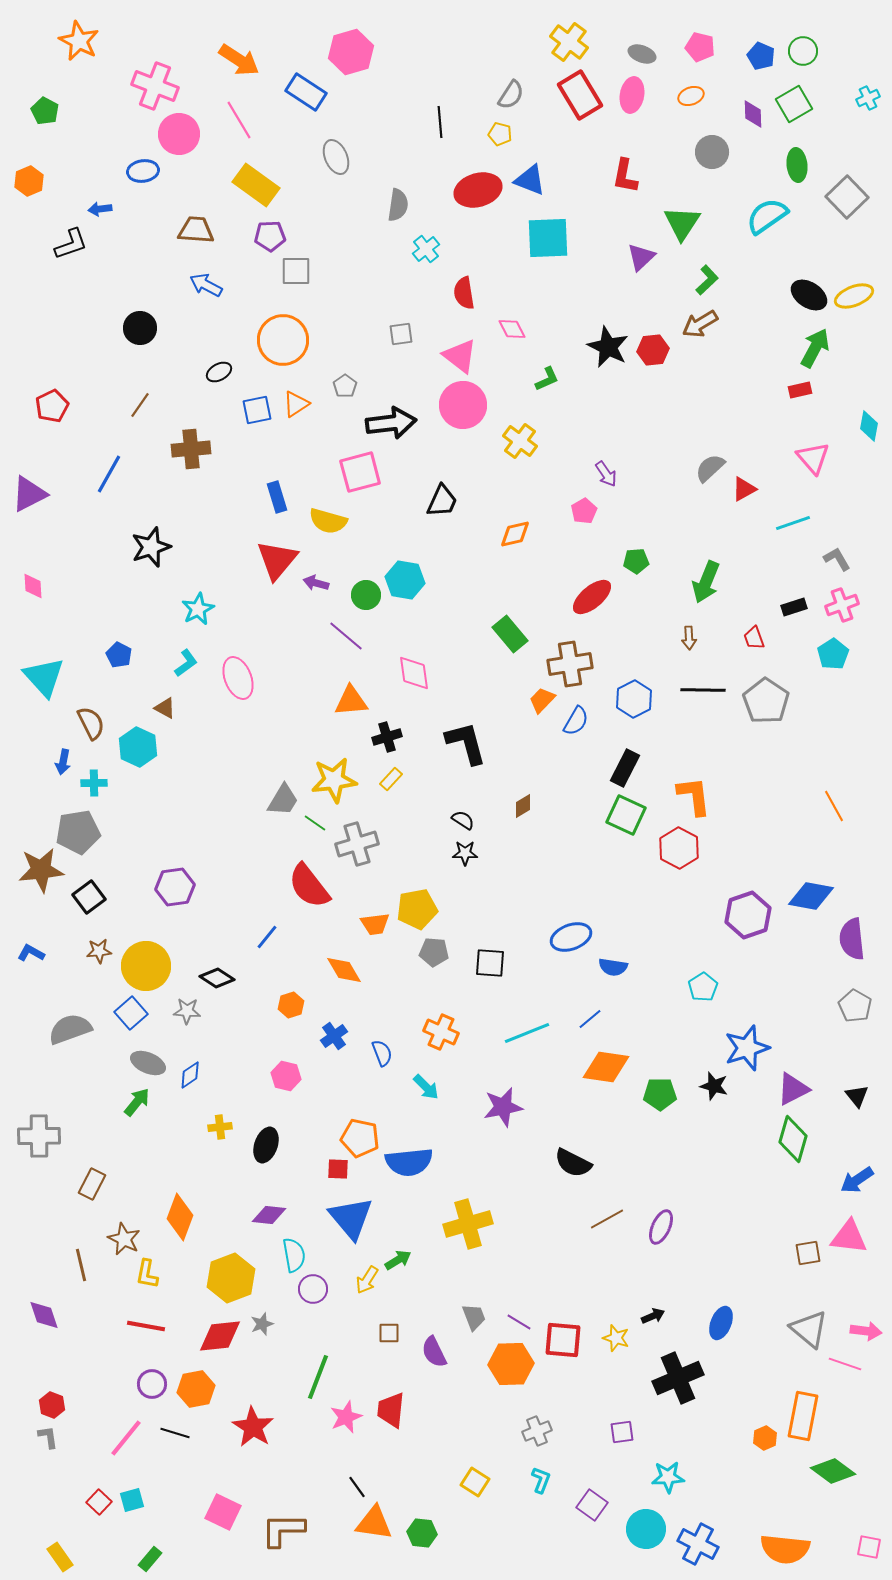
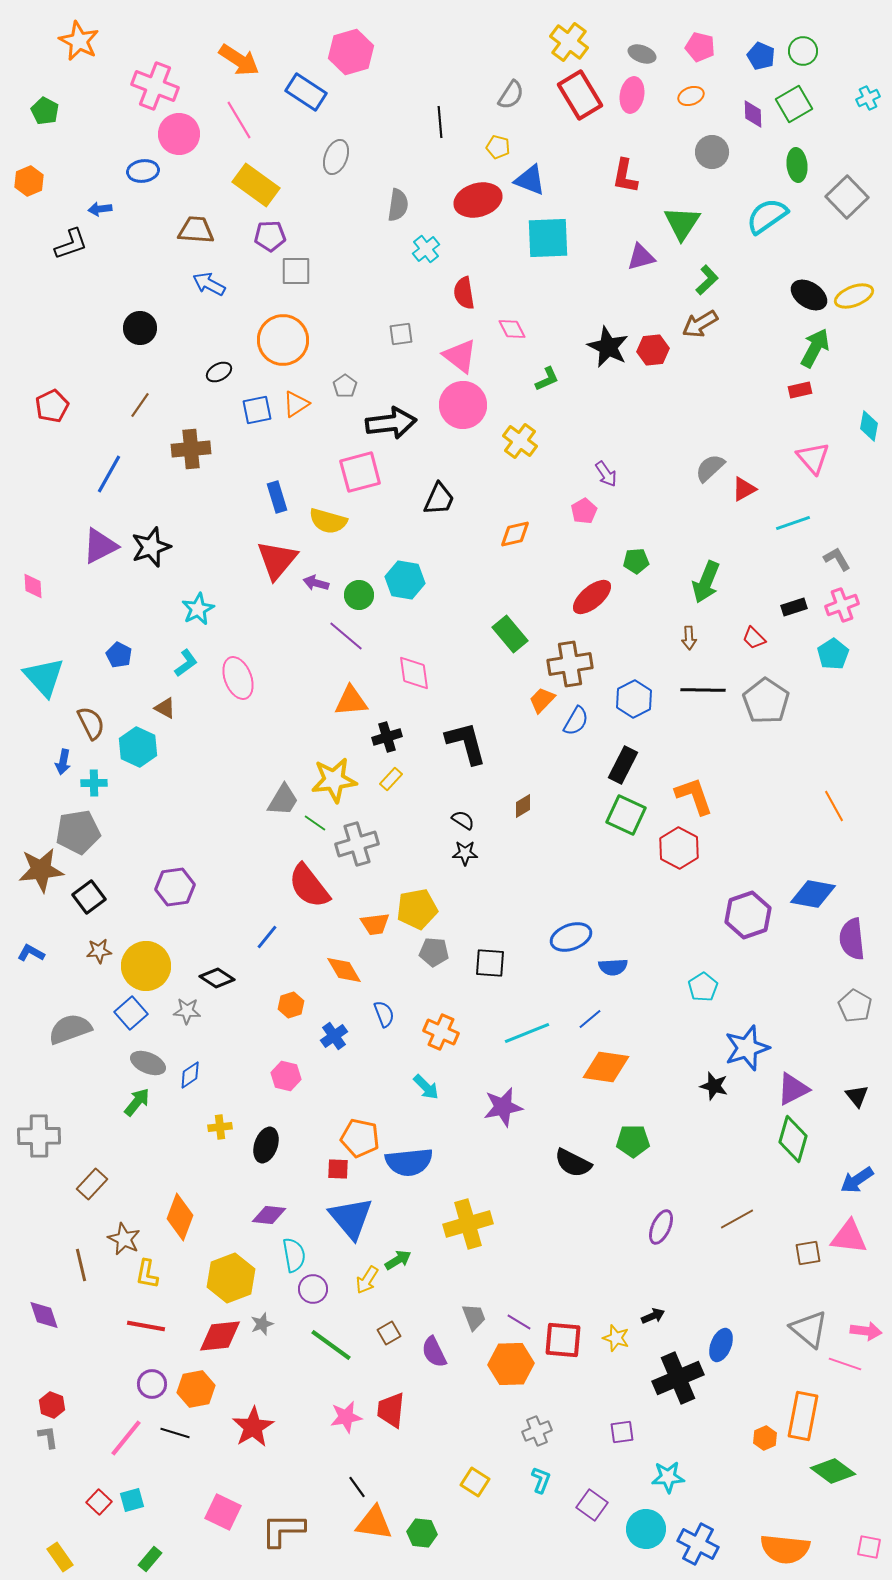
yellow pentagon at (500, 134): moved 2 px left, 13 px down
gray ellipse at (336, 157): rotated 44 degrees clockwise
red ellipse at (478, 190): moved 10 px down
purple triangle at (641, 257): rotated 28 degrees clockwise
blue arrow at (206, 285): moved 3 px right, 1 px up
purple triangle at (29, 494): moved 71 px right, 52 px down
black trapezoid at (442, 501): moved 3 px left, 2 px up
green circle at (366, 595): moved 7 px left
red trapezoid at (754, 638): rotated 25 degrees counterclockwise
black rectangle at (625, 768): moved 2 px left, 3 px up
orange L-shape at (694, 796): rotated 12 degrees counterclockwise
blue diamond at (811, 896): moved 2 px right, 2 px up
blue semicircle at (613, 967): rotated 12 degrees counterclockwise
blue semicircle at (382, 1053): moved 2 px right, 39 px up
green pentagon at (660, 1094): moved 27 px left, 47 px down
brown rectangle at (92, 1184): rotated 16 degrees clockwise
brown line at (607, 1219): moved 130 px right
blue ellipse at (721, 1323): moved 22 px down
brown square at (389, 1333): rotated 30 degrees counterclockwise
green line at (318, 1377): moved 13 px right, 32 px up; rotated 75 degrees counterclockwise
pink star at (346, 1417): rotated 12 degrees clockwise
red star at (253, 1427): rotated 9 degrees clockwise
